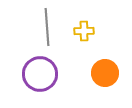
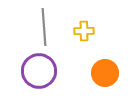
gray line: moved 3 px left
purple circle: moved 1 px left, 3 px up
